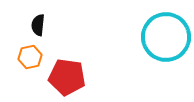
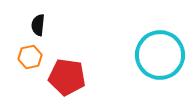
cyan circle: moved 6 px left, 18 px down
